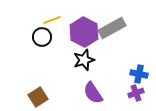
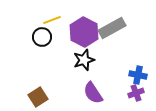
blue cross: moved 1 px left, 1 px down
